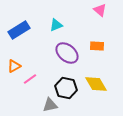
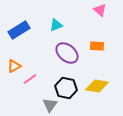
yellow diamond: moved 1 px right, 2 px down; rotated 50 degrees counterclockwise
gray triangle: rotated 42 degrees counterclockwise
